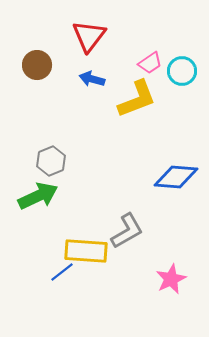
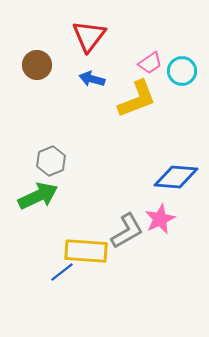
pink star: moved 11 px left, 60 px up
